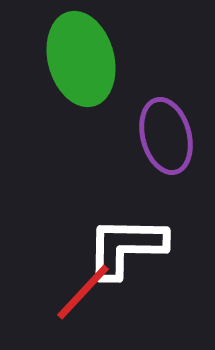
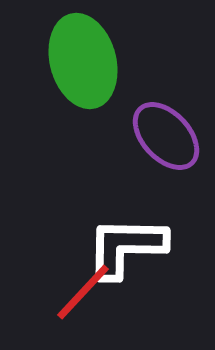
green ellipse: moved 2 px right, 2 px down
purple ellipse: rotated 28 degrees counterclockwise
